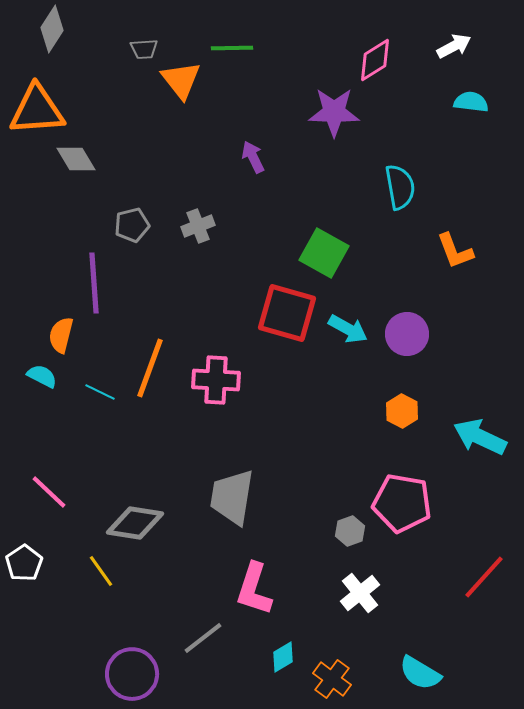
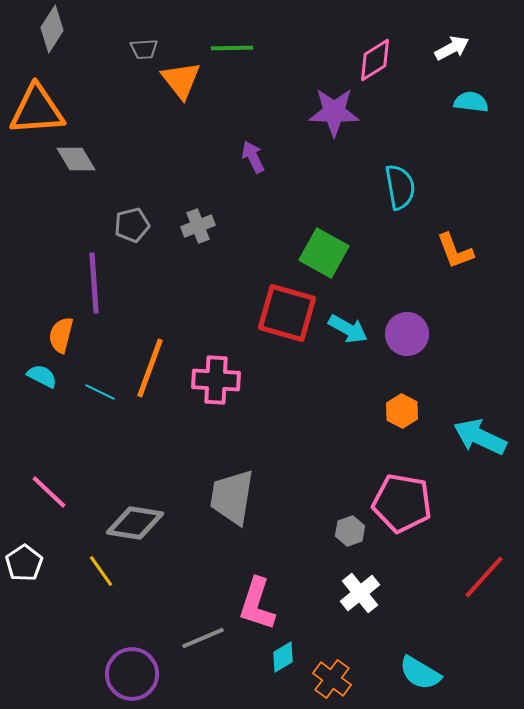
white arrow at (454, 46): moved 2 px left, 2 px down
pink L-shape at (254, 589): moved 3 px right, 15 px down
gray line at (203, 638): rotated 15 degrees clockwise
